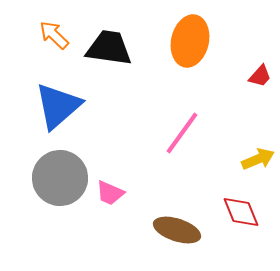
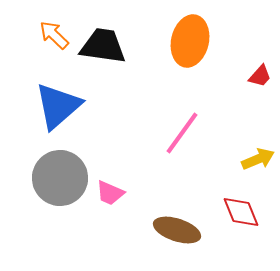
black trapezoid: moved 6 px left, 2 px up
